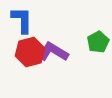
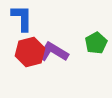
blue L-shape: moved 2 px up
green pentagon: moved 2 px left, 1 px down
